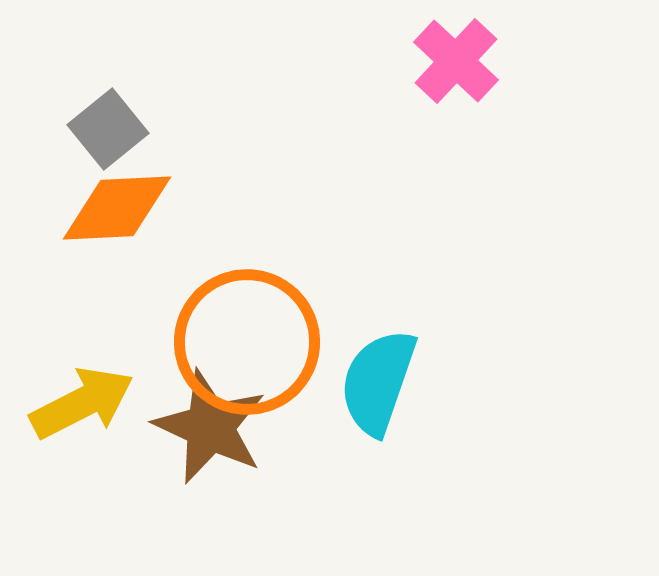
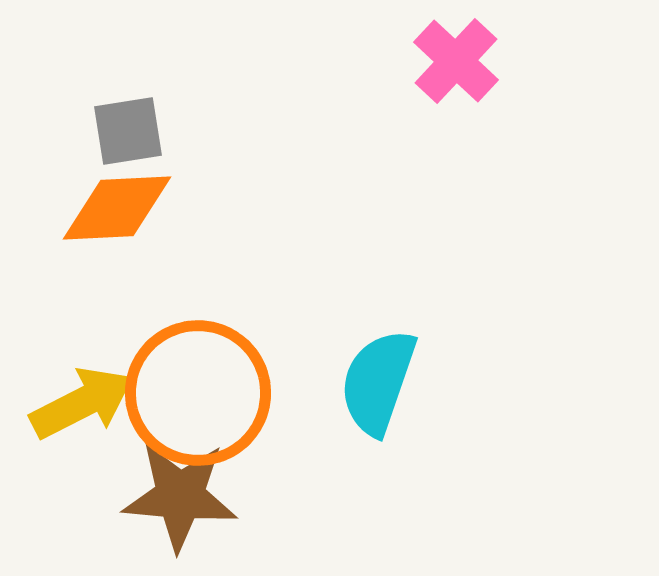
gray square: moved 20 px right, 2 px down; rotated 30 degrees clockwise
orange circle: moved 49 px left, 51 px down
brown star: moved 30 px left, 69 px down; rotated 20 degrees counterclockwise
